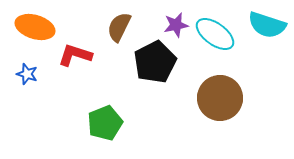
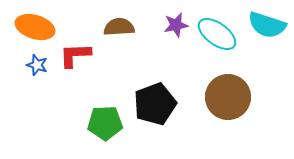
brown semicircle: rotated 60 degrees clockwise
cyan ellipse: moved 2 px right
red L-shape: rotated 20 degrees counterclockwise
black pentagon: moved 42 px down; rotated 6 degrees clockwise
blue star: moved 10 px right, 9 px up
brown circle: moved 8 px right, 1 px up
green pentagon: rotated 20 degrees clockwise
